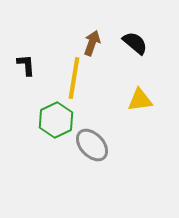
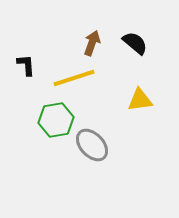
yellow line: rotated 63 degrees clockwise
green hexagon: rotated 16 degrees clockwise
